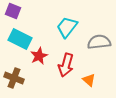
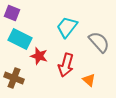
purple square: moved 1 px left, 2 px down
gray semicircle: rotated 55 degrees clockwise
red star: rotated 30 degrees counterclockwise
